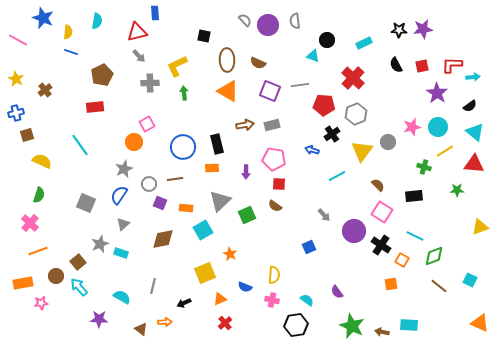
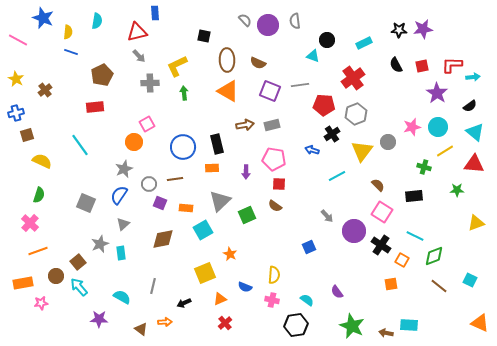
red cross at (353, 78): rotated 10 degrees clockwise
gray arrow at (324, 215): moved 3 px right, 1 px down
yellow triangle at (480, 227): moved 4 px left, 4 px up
cyan rectangle at (121, 253): rotated 64 degrees clockwise
brown arrow at (382, 332): moved 4 px right, 1 px down
